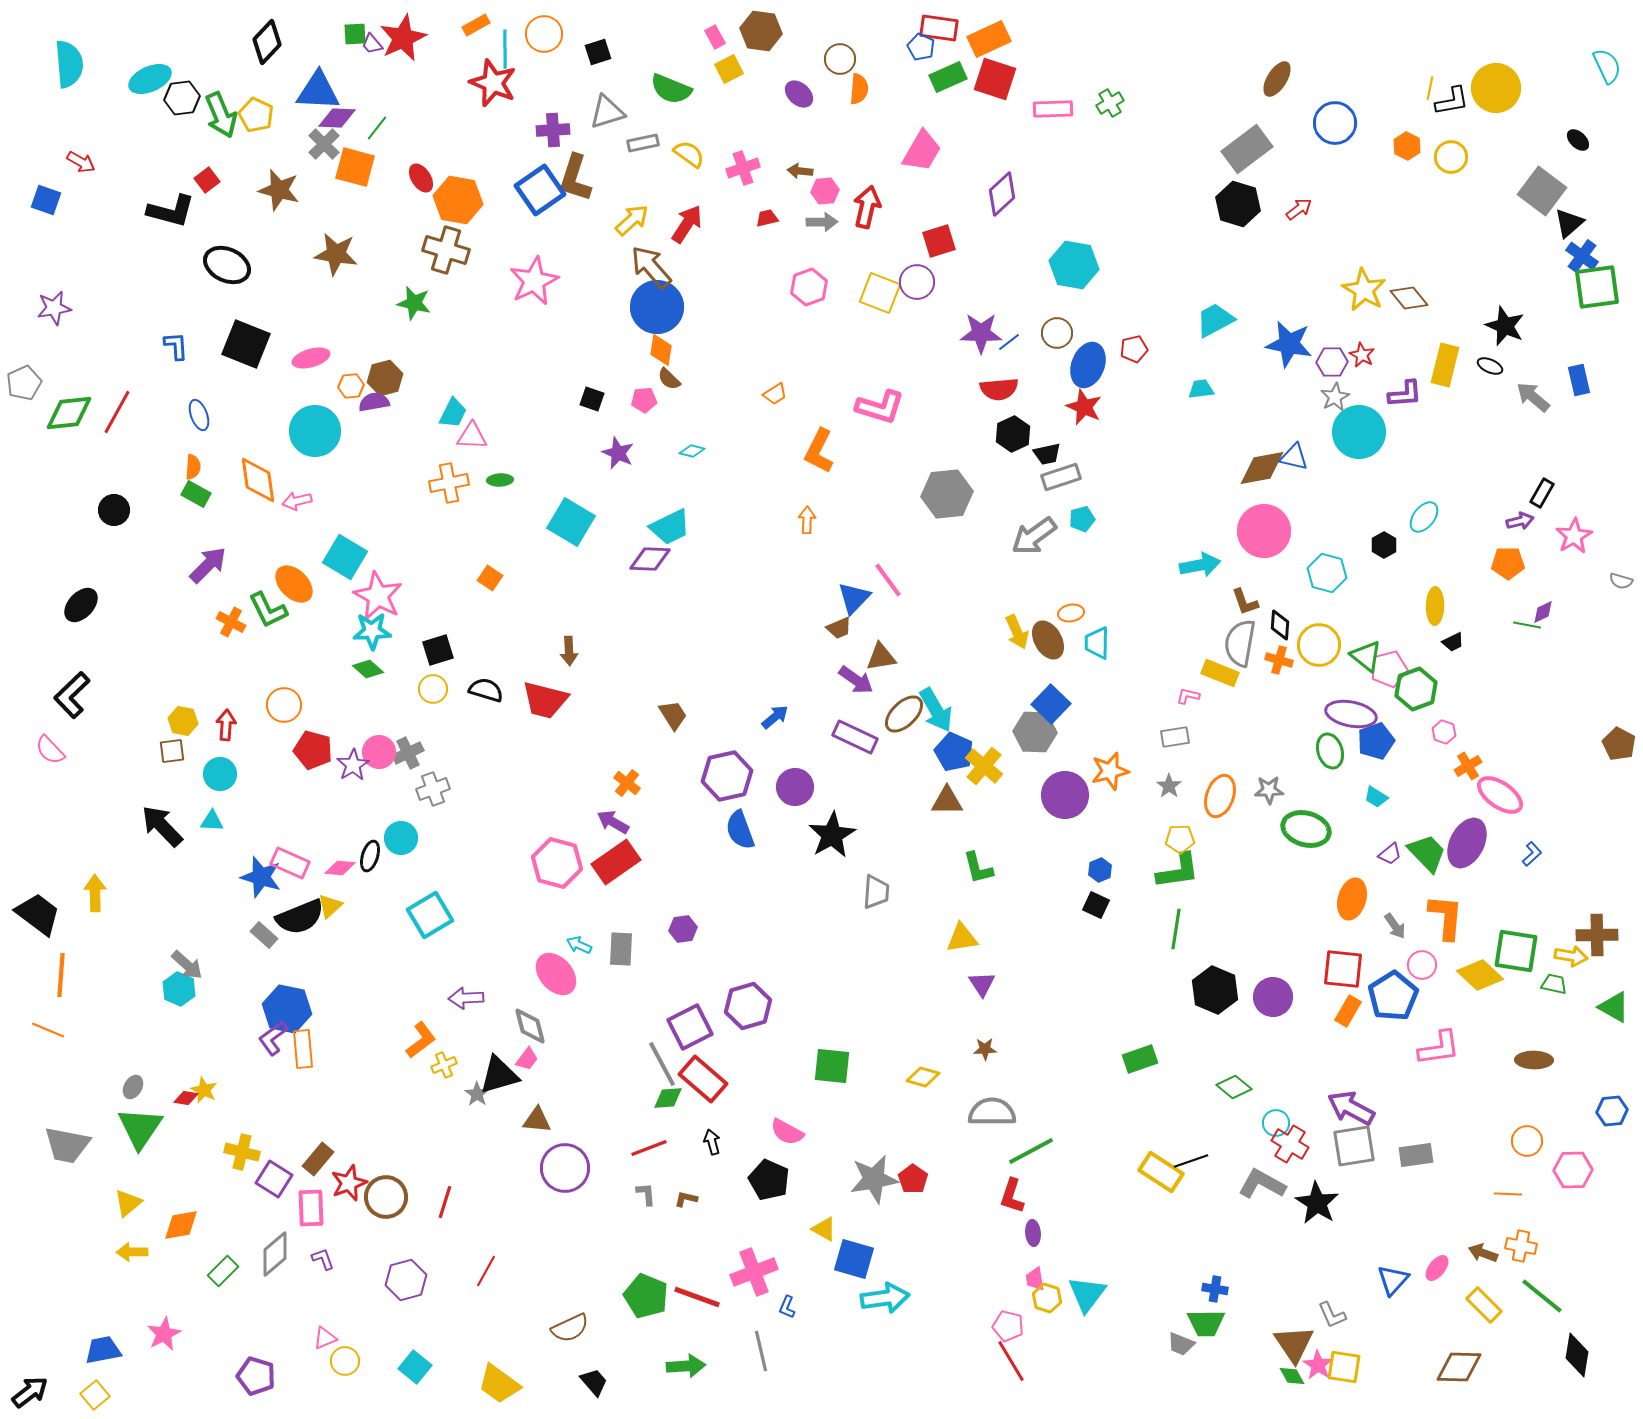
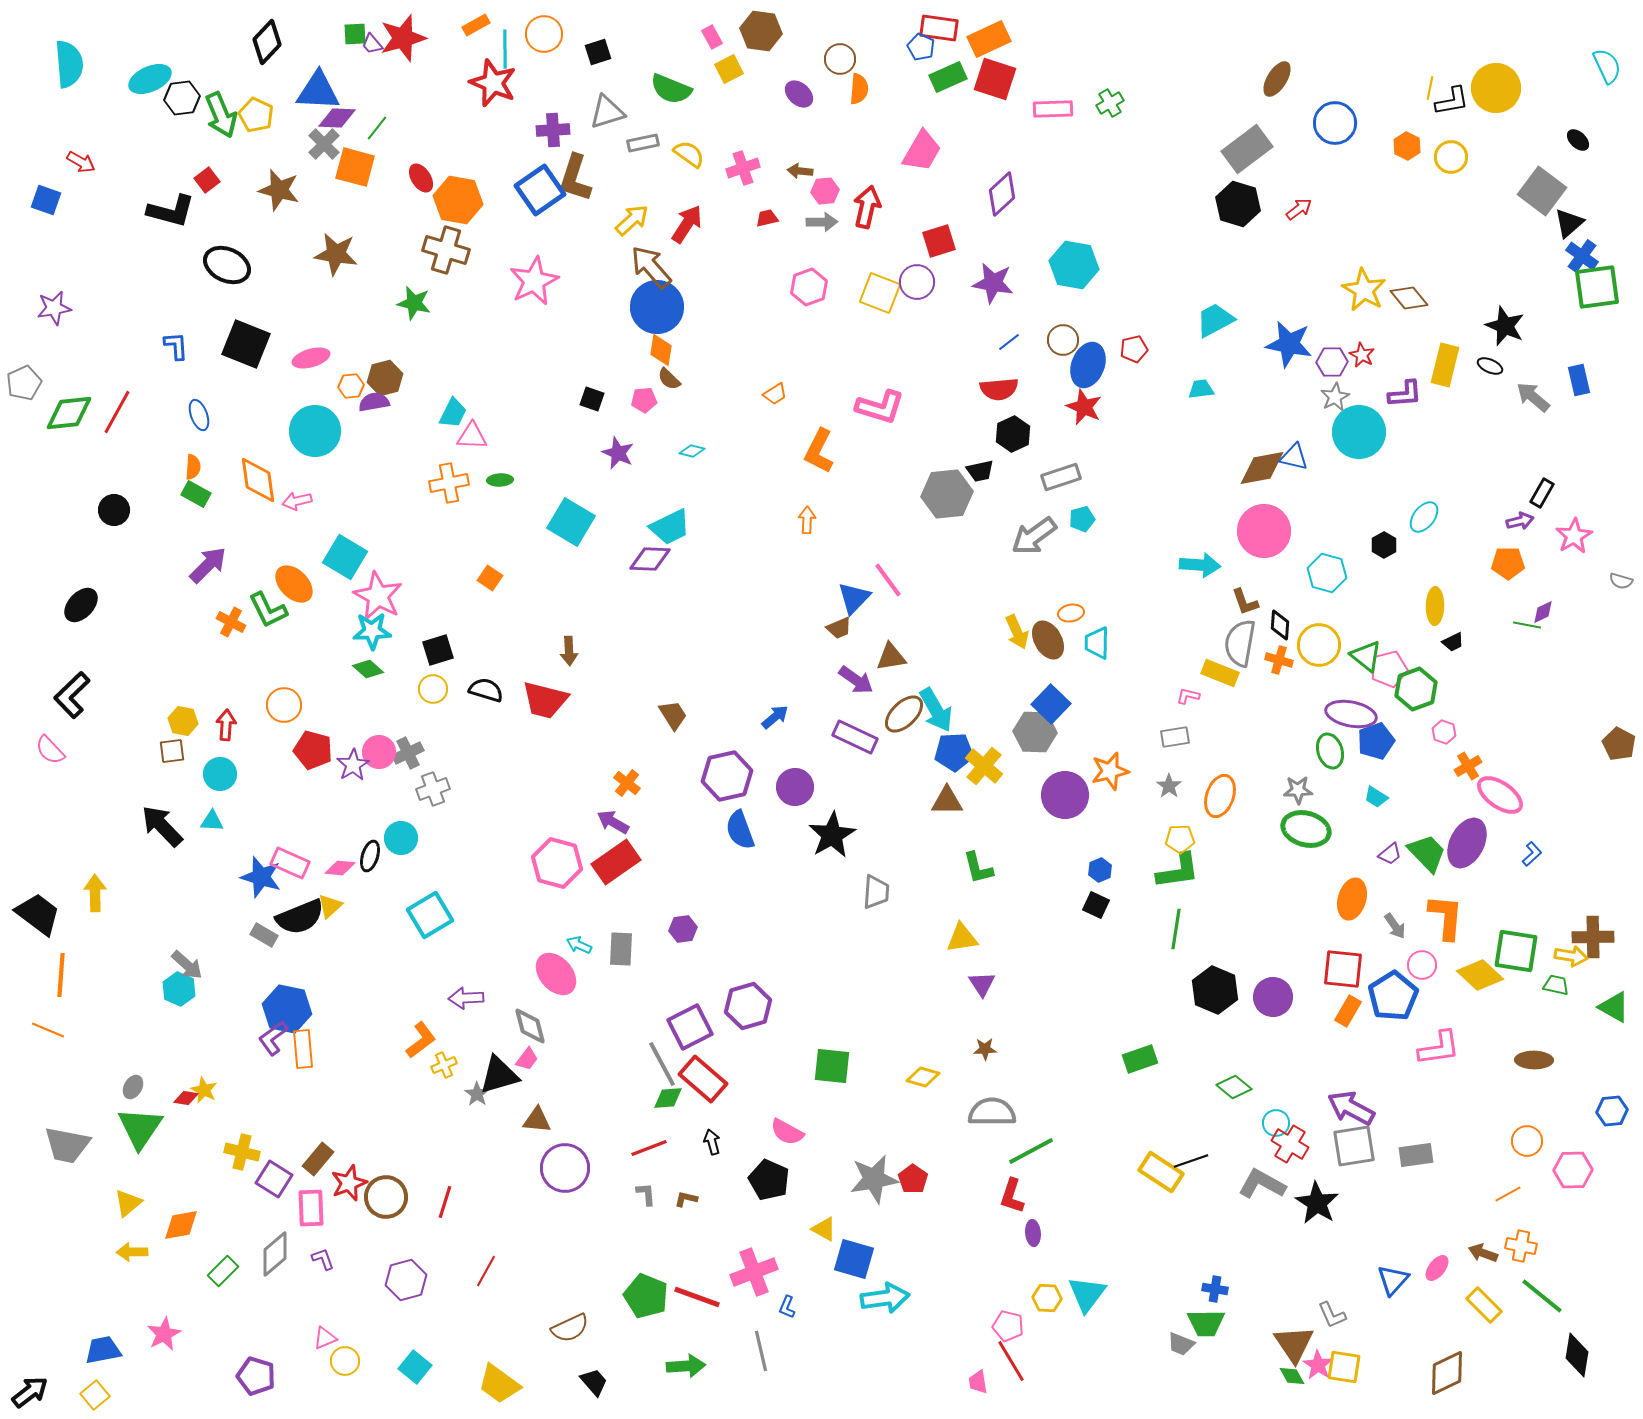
pink rectangle at (715, 37): moved 3 px left
red star at (403, 38): rotated 9 degrees clockwise
purple star at (981, 333): moved 12 px right, 50 px up; rotated 9 degrees clockwise
brown circle at (1057, 333): moved 6 px right, 7 px down
black trapezoid at (1047, 454): moved 67 px left, 17 px down
cyan arrow at (1200, 565): rotated 15 degrees clockwise
brown triangle at (881, 657): moved 10 px right
blue pentagon at (954, 752): rotated 27 degrees counterclockwise
gray star at (1269, 790): moved 29 px right
gray rectangle at (264, 935): rotated 12 degrees counterclockwise
brown cross at (1597, 935): moved 4 px left, 2 px down
green trapezoid at (1554, 984): moved 2 px right, 1 px down
orange line at (1508, 1194): rotated 32 degrees counterclockwise
pink trapezoid at (1035, 1279): moved 57 px left, 103 px down
yellow hexagon at (1047, 1298): rotated 16 degrees counterclockwise
brown diamond at (1459, 1367): moved 12 px left, 6 px down; rotated 27 degrees counterclockwise
